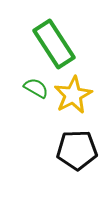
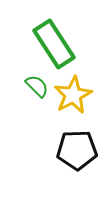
green semicircle: moved 1 px right, 2 px up; rotated 15 degrees clockwise
